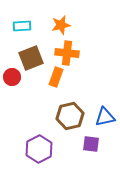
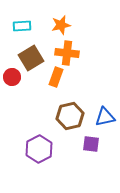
brown square: rotated 10 degrees counterclockwise
